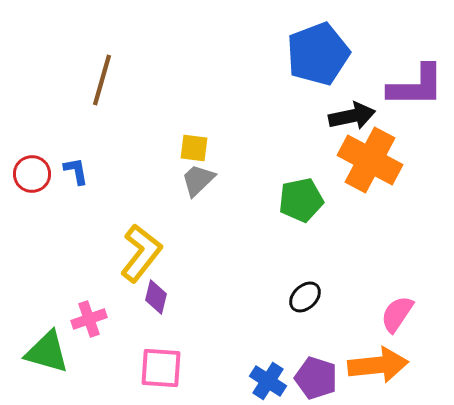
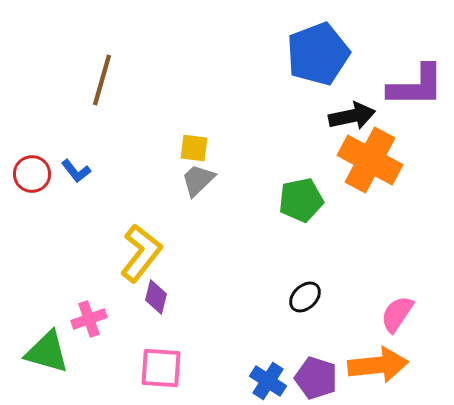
blue L-shape: rotated 152 degrees clockwise
